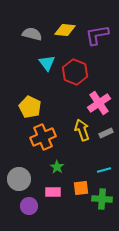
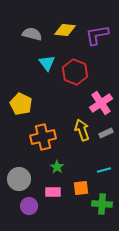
pink cross: moved 2 px right
yellow pentagon: moved 9 px left, 3 px up
orange cross: rotated 10 degrees clockwise
green cross: moved 5 px down
